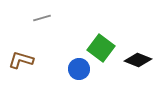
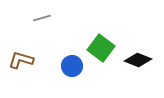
blue circle: moved 7 px left, 3 px up
